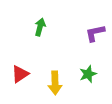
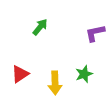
green arrow: rotated 24 degrees clockwise
green star: moved 4 px left
